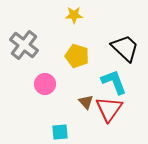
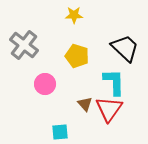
cyan L-shape: rotated 20 degrees clockwise
brown triangle: moved 1 px left, 2 px down
